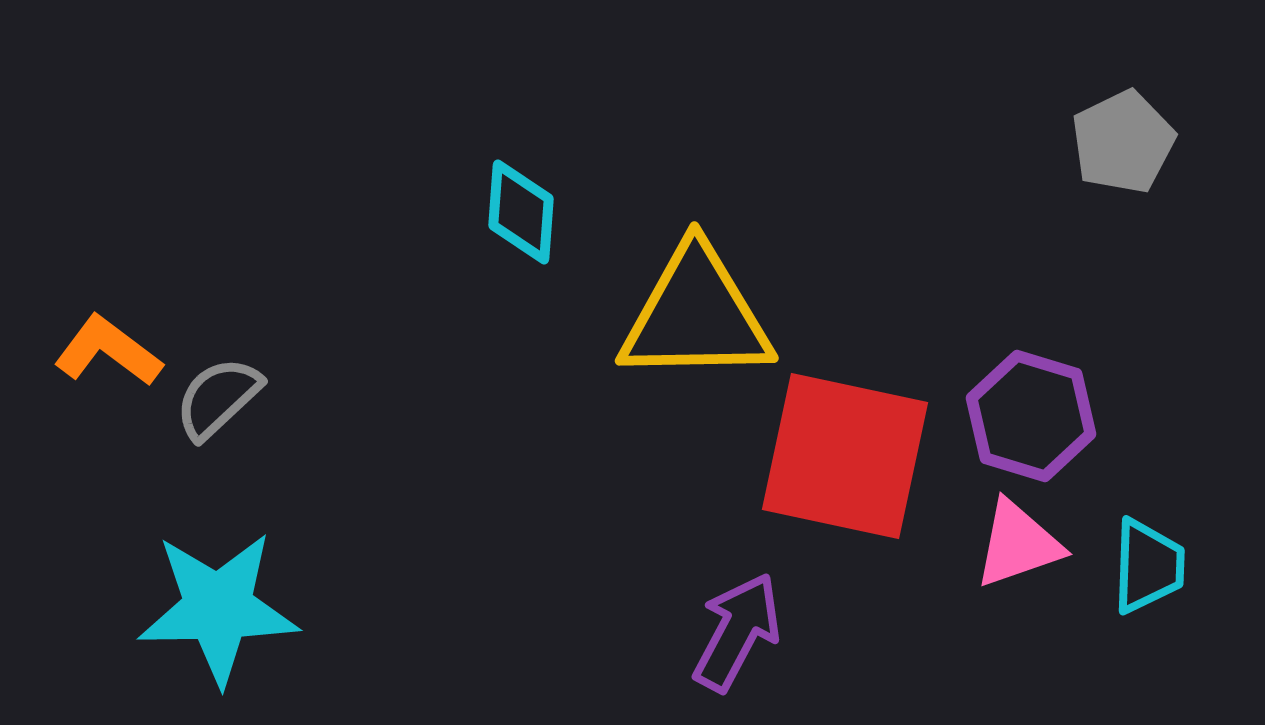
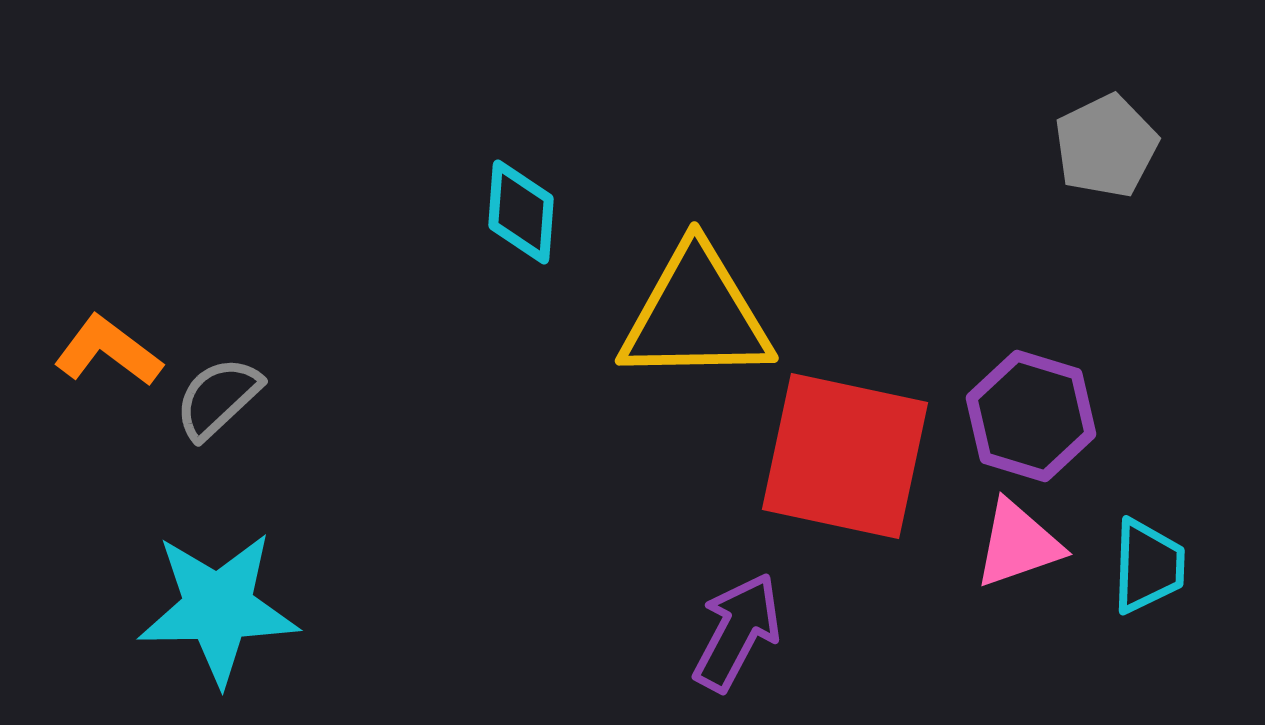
gray pentagon: moved 17 px left, 4 px down
